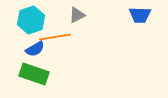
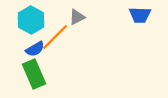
gray triangle: moved 2 px down
cyan hexagon: rotated 12 degrees counterclockwise
orange line: rotated 36 degrees counterclockwise
green rectangle: rotated 48 degrees clockwise
